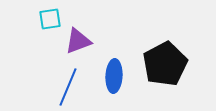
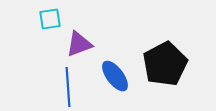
purple triangle: moved 1 px right, 3 px down
blue ellipse: moved 1 px right; rotated 40 degrees counterclockwise
blue line: rotated 27 degrees counterclockwise
